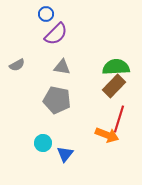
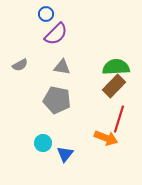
gray semicircle: moved 3 px right
orange arrow: moved 1 px left, 3 px down
